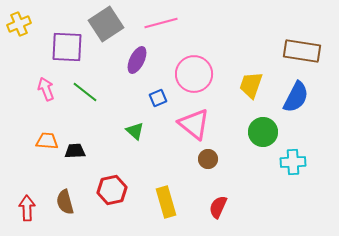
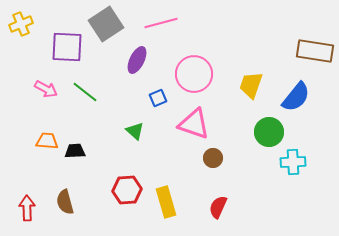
yellow cross: moved 2 px right
brown rectangle: moved 13 px right
pink arrow: rotated 140 degrees clockwise
blue semicircle: rotated 12 degrees clockwise
pink triangle: rotated 20 degrees counterclockwise
green circle: moved 6 px right
brown circle: moved 5 px right, 1 px up
red hexagon: moved 15 px right; rotated 8 degrees clockwise
